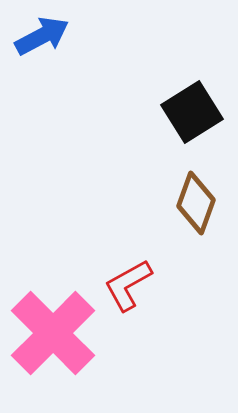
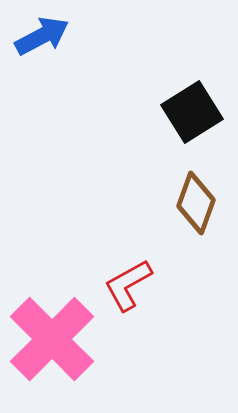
pink cross: moved 1 px left, 6 px down
